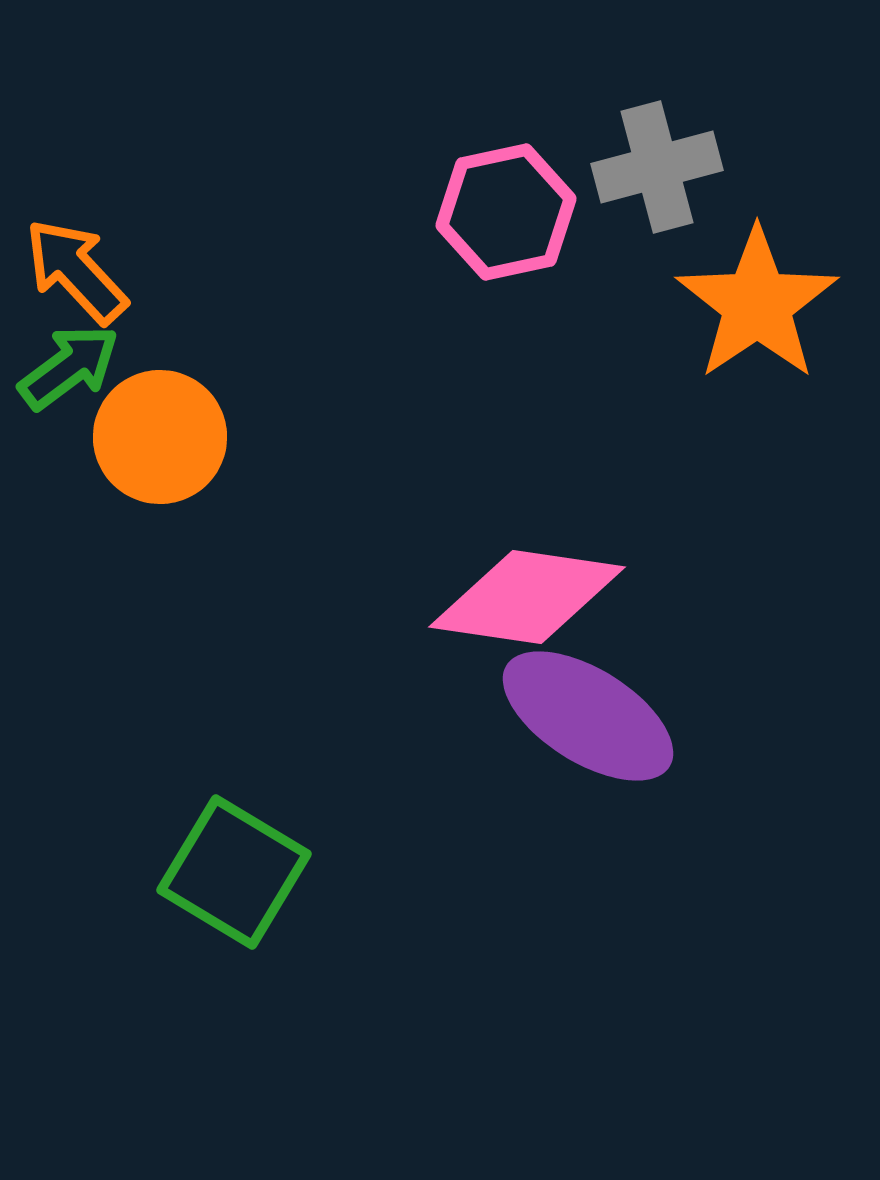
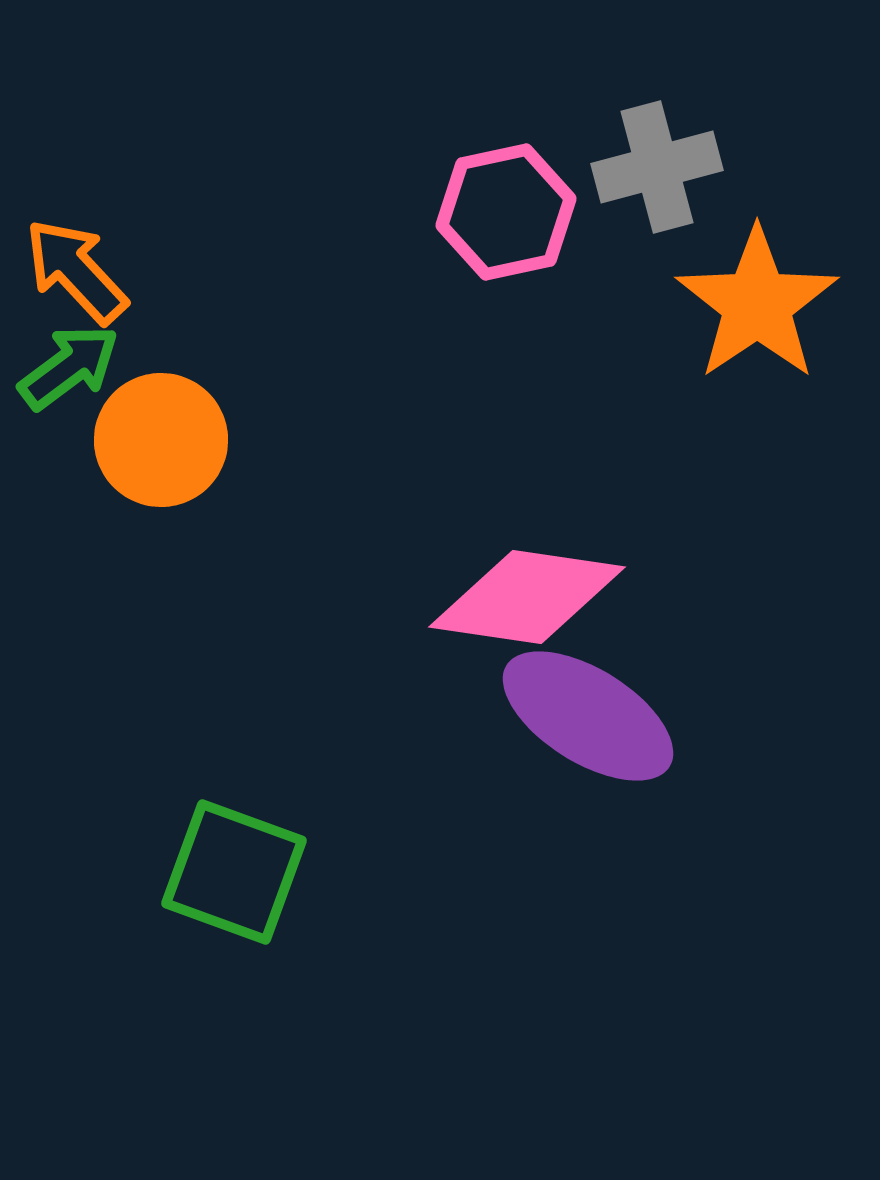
orange circle: moved 1 px right, 3 px down
green square: rotated 11 degrees counterclockwise
